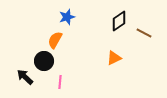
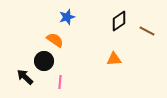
brown line: moved 3 px right, 2 px up
orange semicircle: rotated 96 degrees clockwise
orange triangle: moved 1 px down; rotated 21 degrees clockwise
